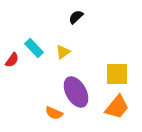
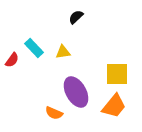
yellow triangle: rotated 28 degrees clockwise
orange trapezoid: moved 3 px left, 1 px up
